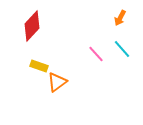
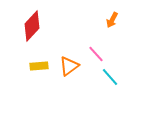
orange arrow: moved 8 px left, 2 px down
cyan line: moved 12 px left, 28 px down
yellow rectangle: rotated 24 degrees counterclockwise
orange triangle: moved 12 px right, 16 px up
